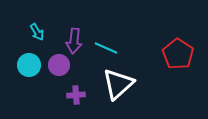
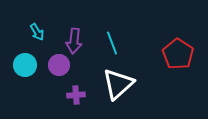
cyan line: moved 6 px right, 5 px up; rotated 45 degrees clockwise
cyan circle: moved 4 px left
